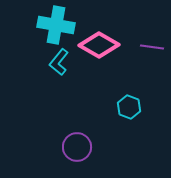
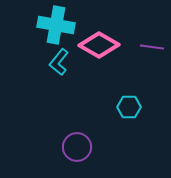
cyan hexagon: rotated 20 degrees counterclockwise
